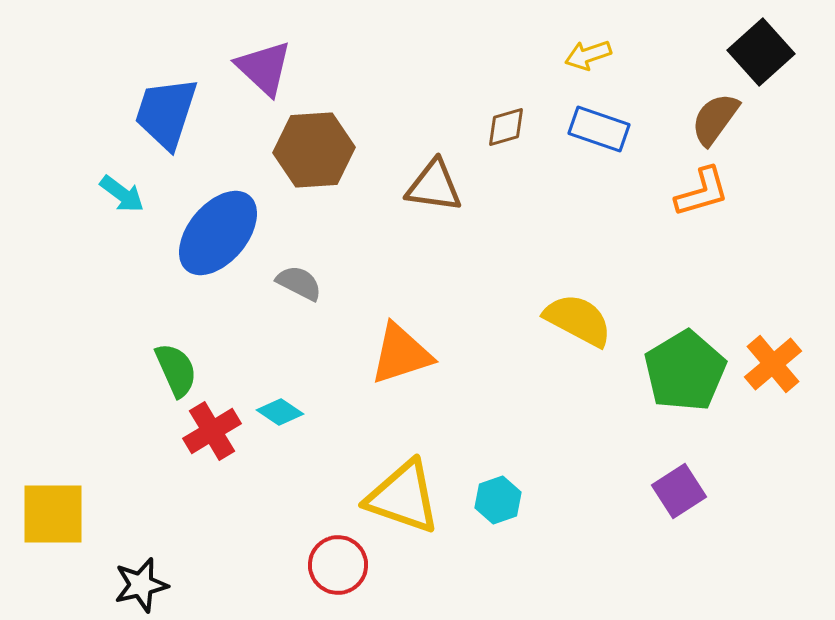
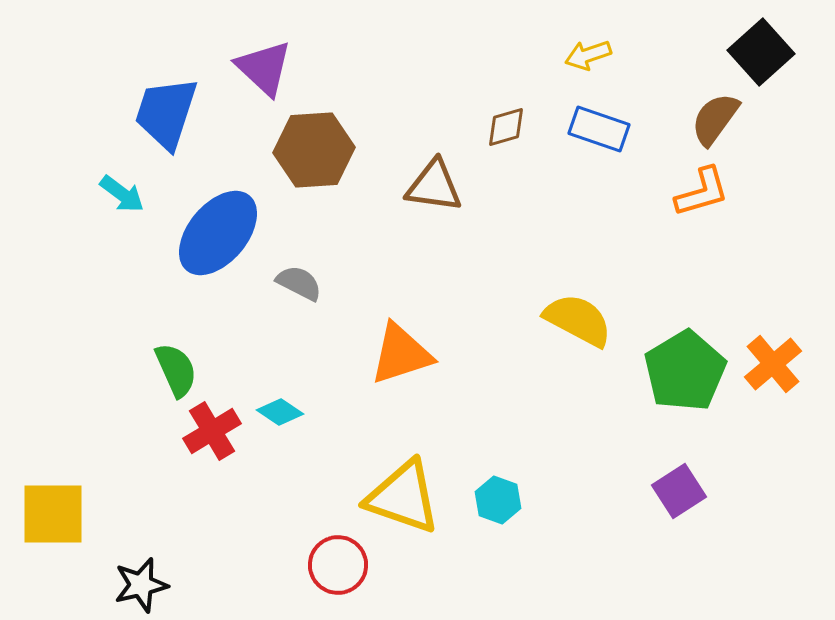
cyan hexagon: rotated 21 degrees counterclockwise
